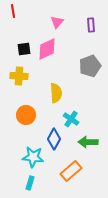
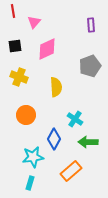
pink triangle: moved 23 px left
black square: moved 9 px left, 3 px up
yellow cross: moved 1 px down; rotated 18 degrees clockwise
yellow semicircle: moved 6 px up
cyan cross: moved 4 px right
cyan star: rotated 15 degrees counterclockwise
